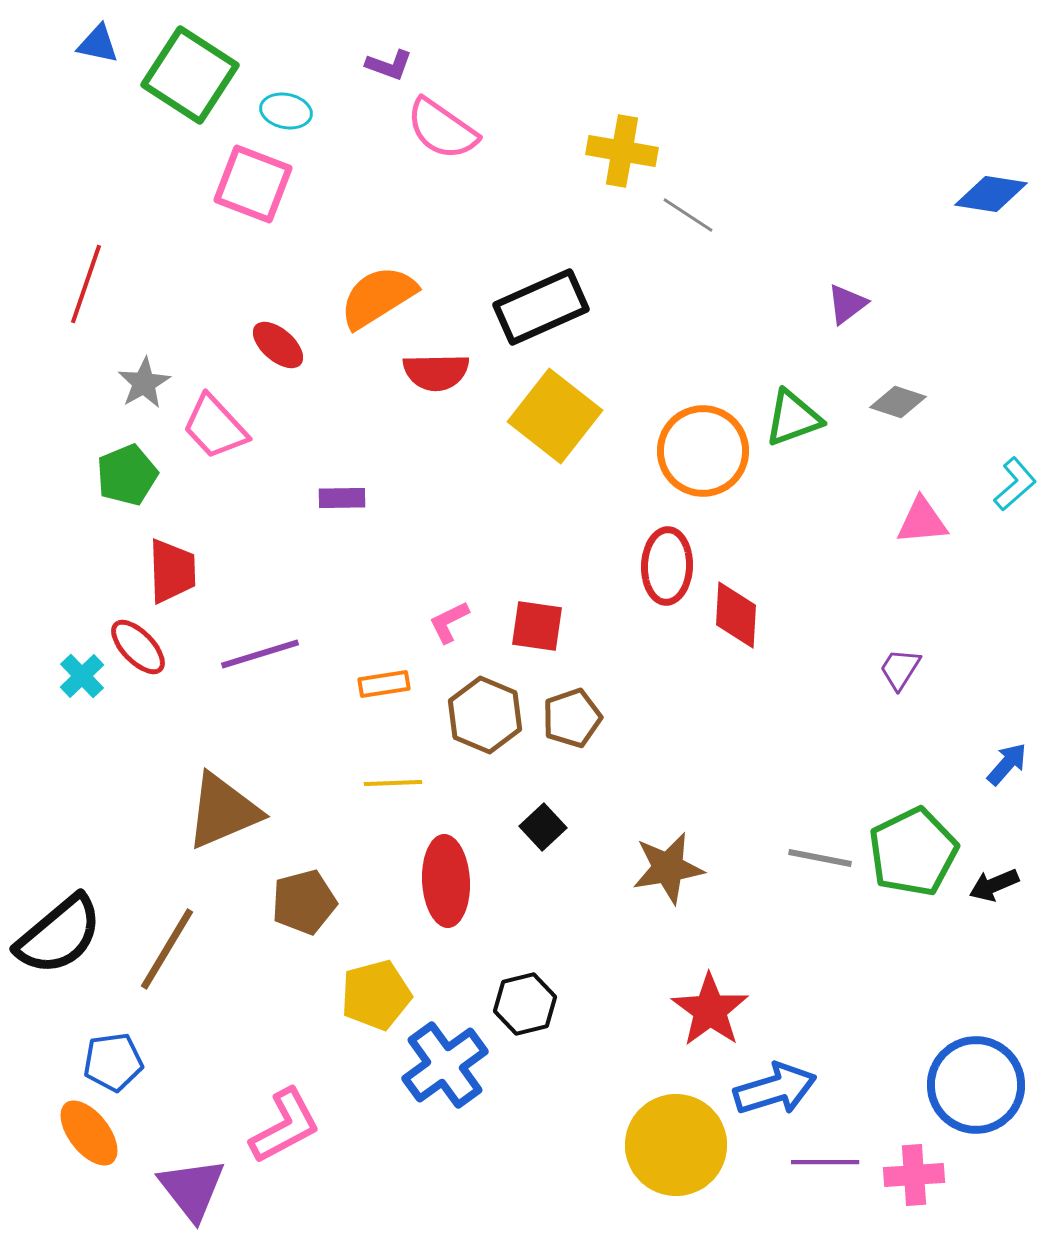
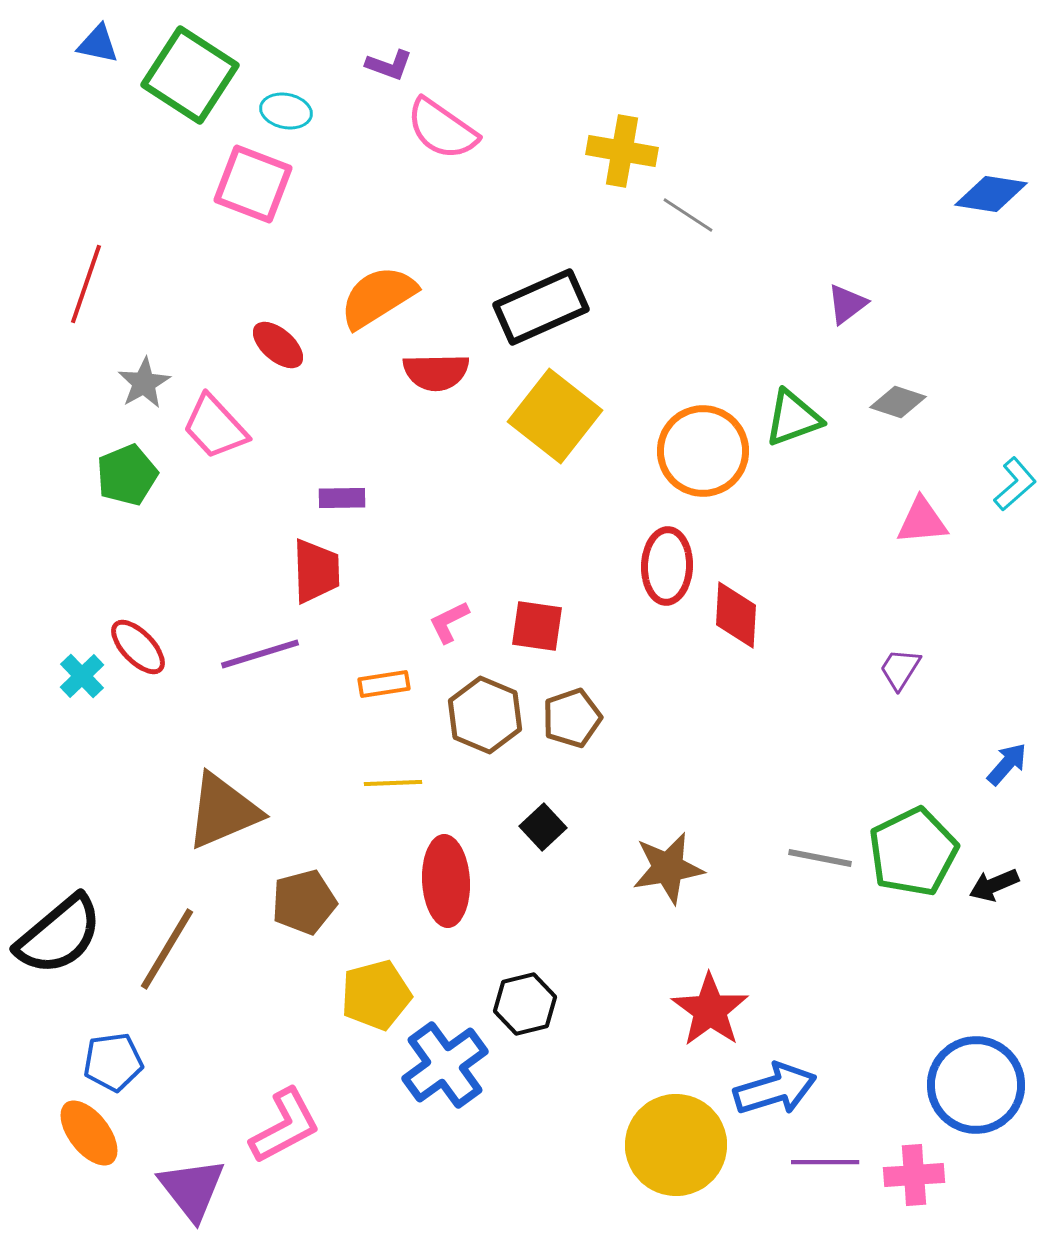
red trapezoid at (172, 571): moved 144 px right
